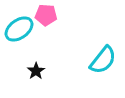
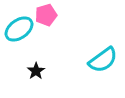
pink pentagon: rotated 20 degrees counterclockwise
cyan semicircle: rotated 16 degrees clockwise
